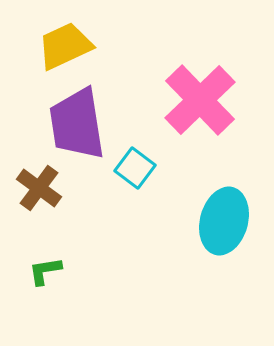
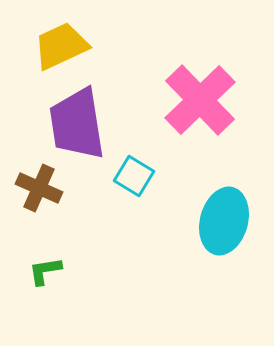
yellow trapezoid: moved 4 px left
cyan square: moved 1 px left, 8 px down; rotated 6 degrees counterclockwise
brown cross: rotated 12 degrees counterclockwise
